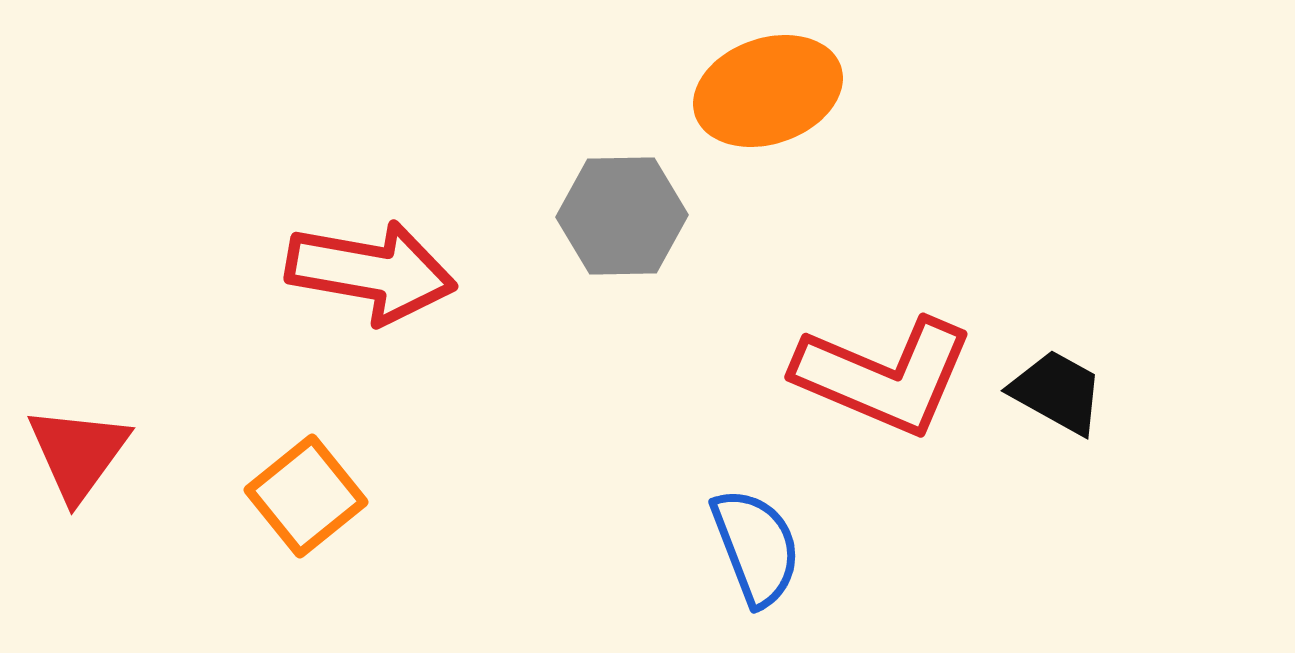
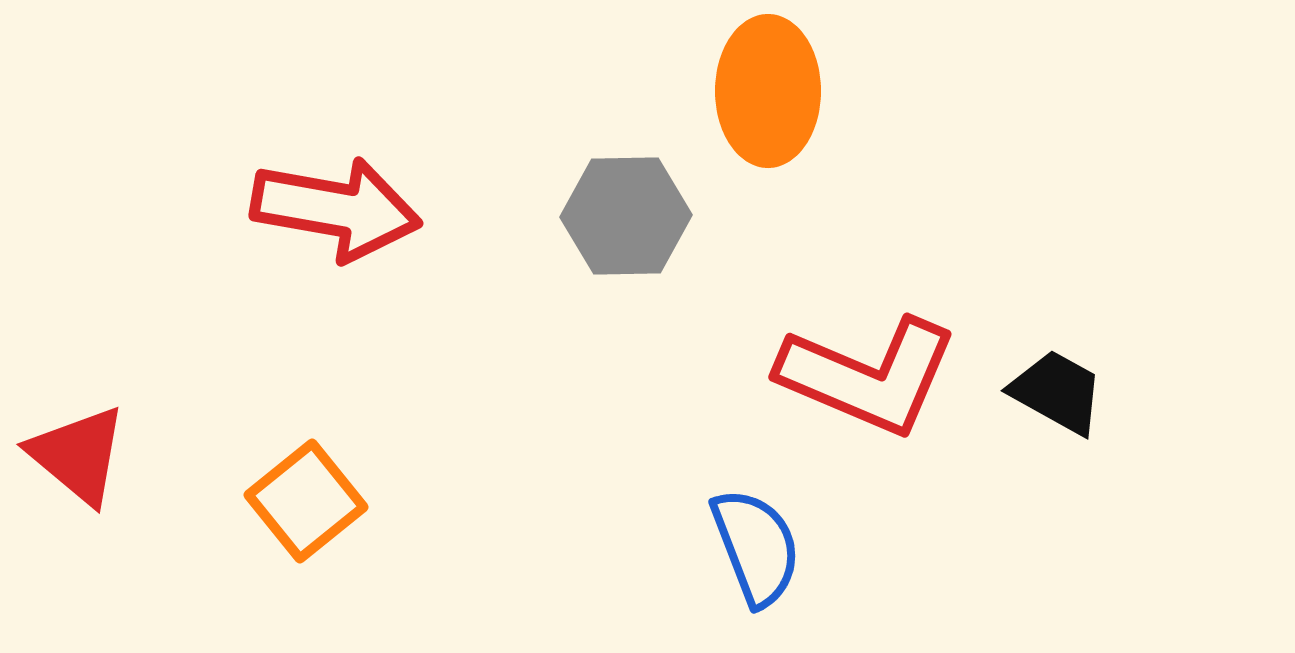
orange ellipse: rotated 71 degrees counterclockwise
gray hexagon: moved 4 px right
red arrow: moved 35 px left, 63 px up
red L-shape: moved 16 px left
red triangle: moved 2 px down; rotated 26 degrees counterclockwise
orange square: moved 5 px down
